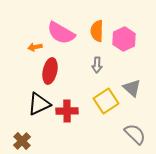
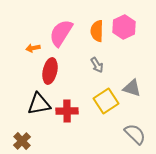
pink semicircle: rotated 92 degrees clockwise
pink hexagon: moved 12 px up
orange arrow: moved 2 px left, 1 px down
gray arrow: rotated 35 degrees counterclockwise
gray triangle: rotated 24 degrees counterclockwise
black triangle: rotated 15 degrees clockwise
